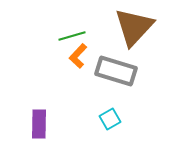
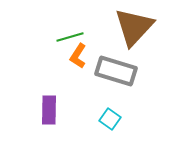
green line: moved 2 px left, 1 px down
orange L-shape: rotated 10 degrees counterclockwise
cyan square: rotated 25 degrees counterclockwise
purple rectangle: moved 10 px right, 14 px up
